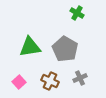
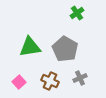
green cross: rotated 24 degrees clockwise
